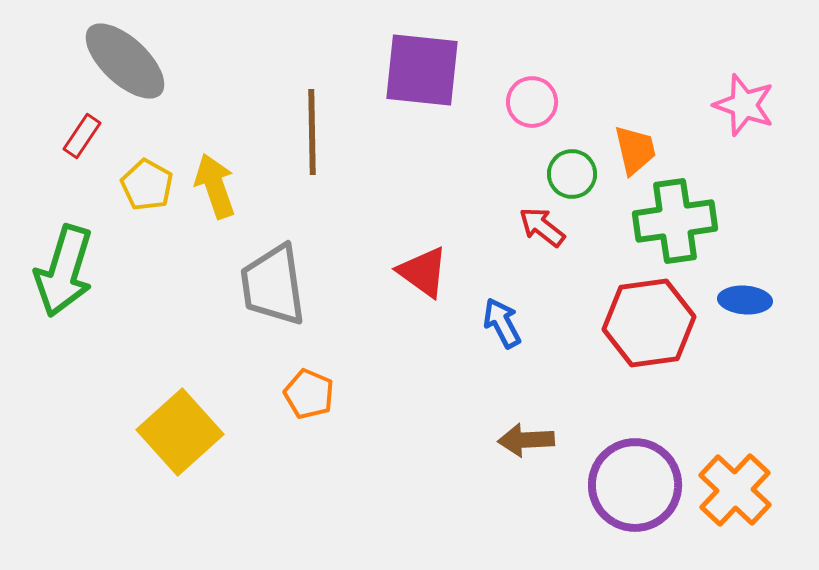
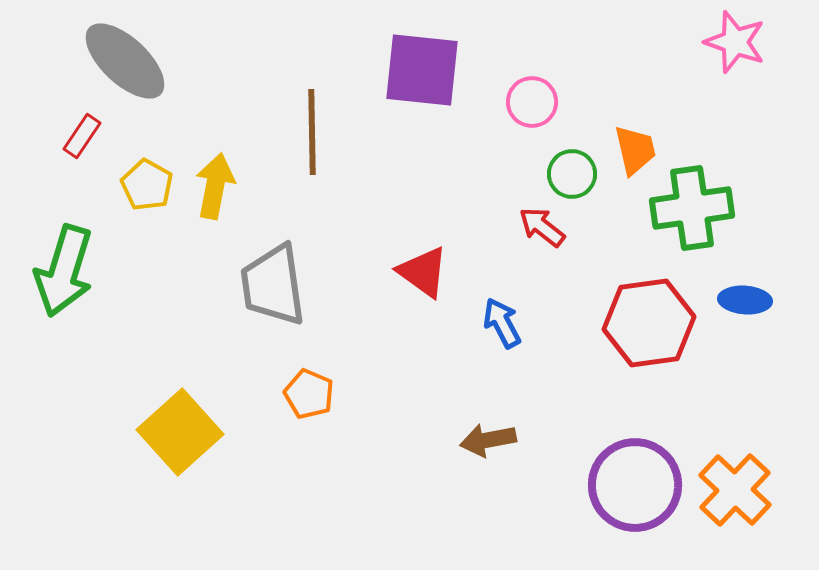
pink star: moved 9 px left, 63 px up
yellow arrow: rotated 30 degrees clockwise
green cross: moved 17 px right, 13 px up
brown arrow: moved 38 px left; rotated 8 degrees counterclockwise
